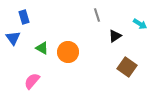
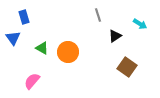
gray line: moved 1 px right
